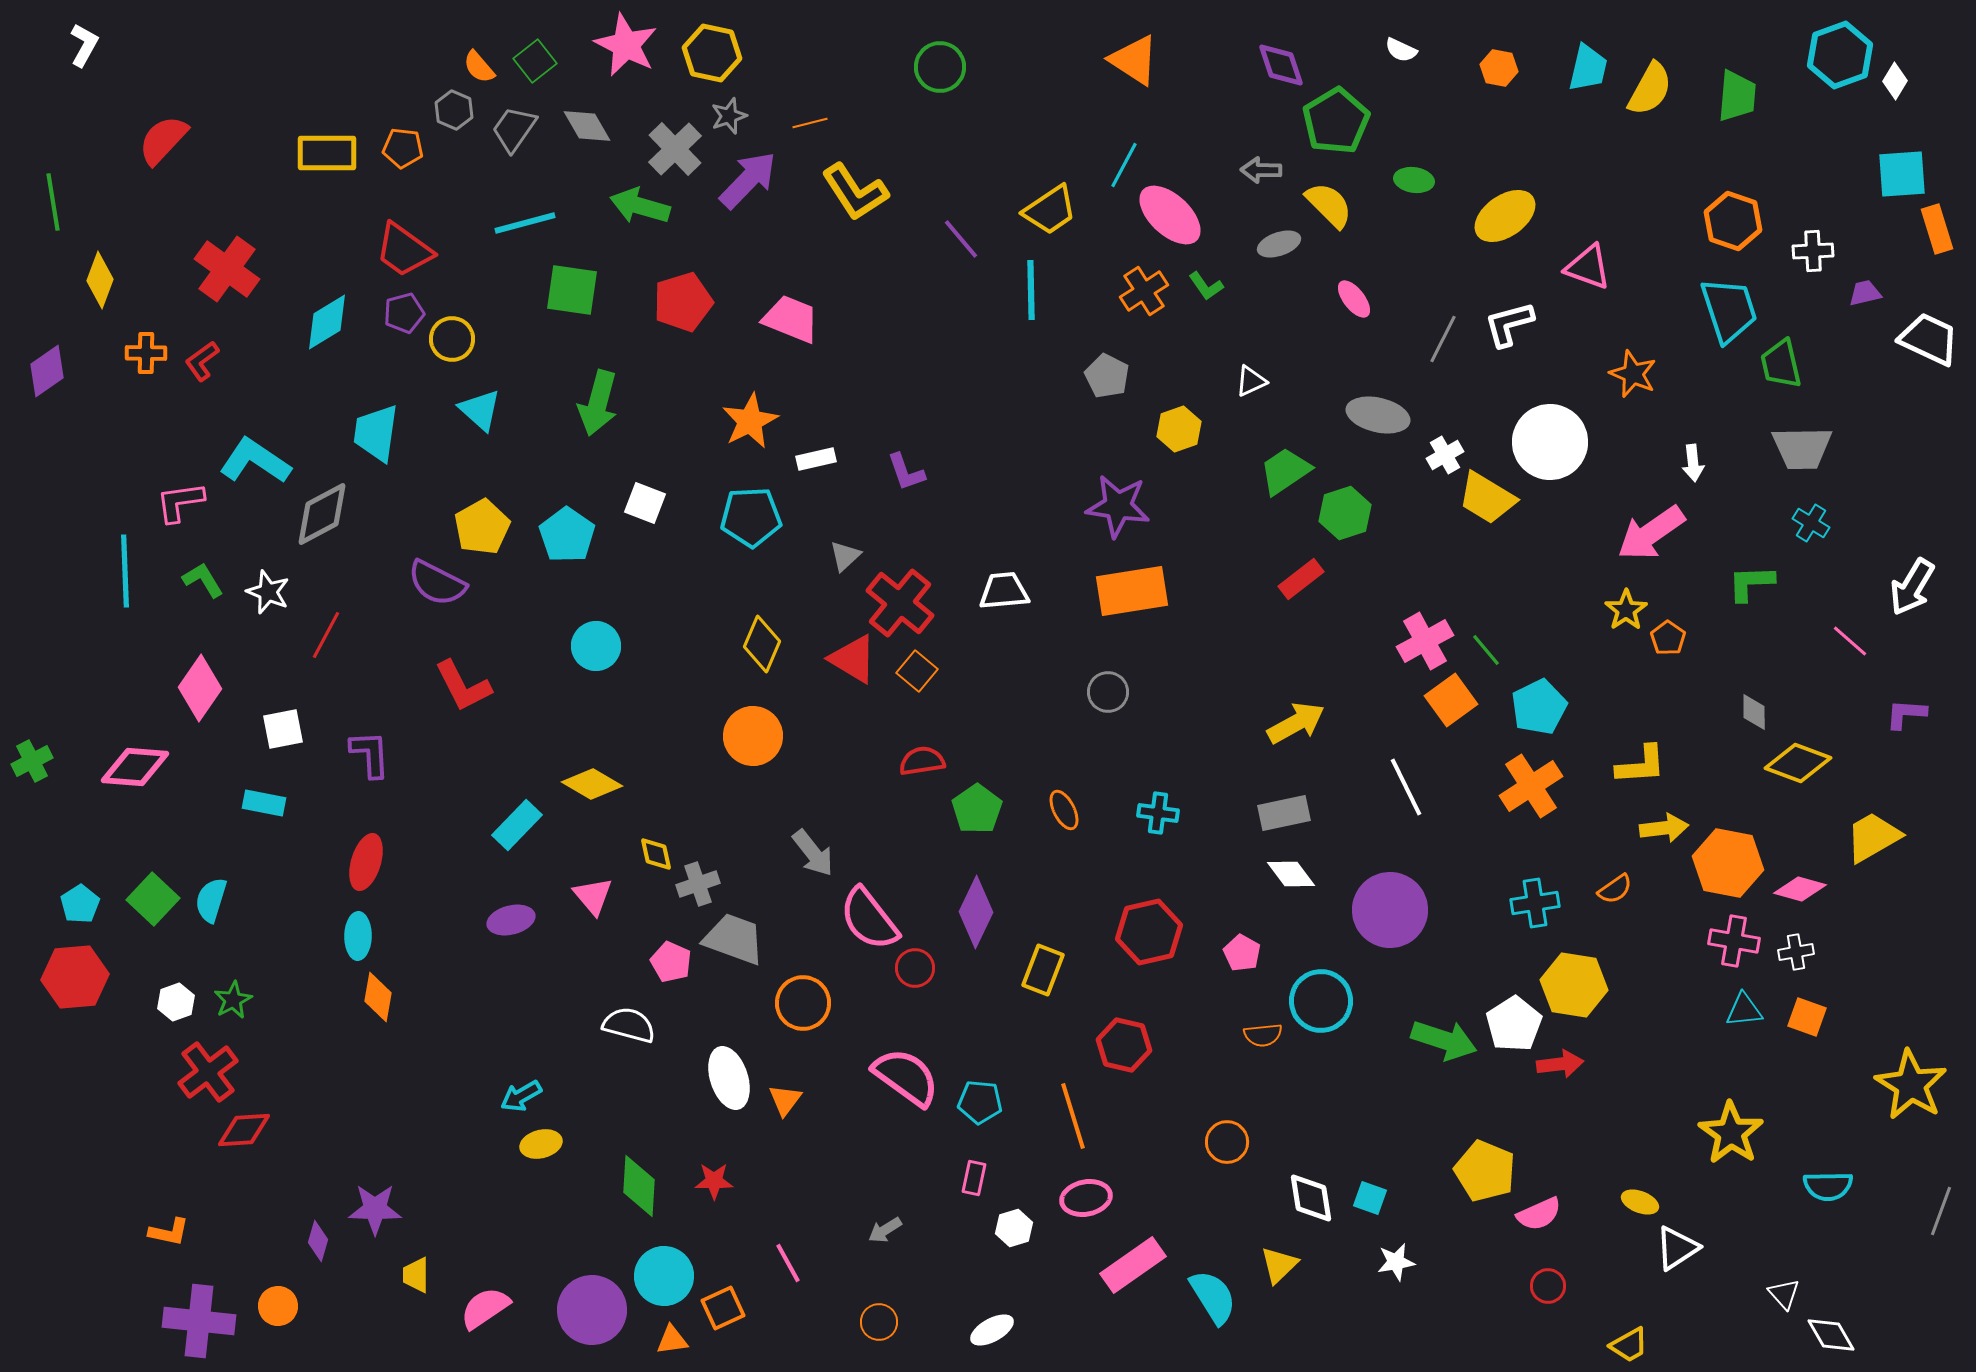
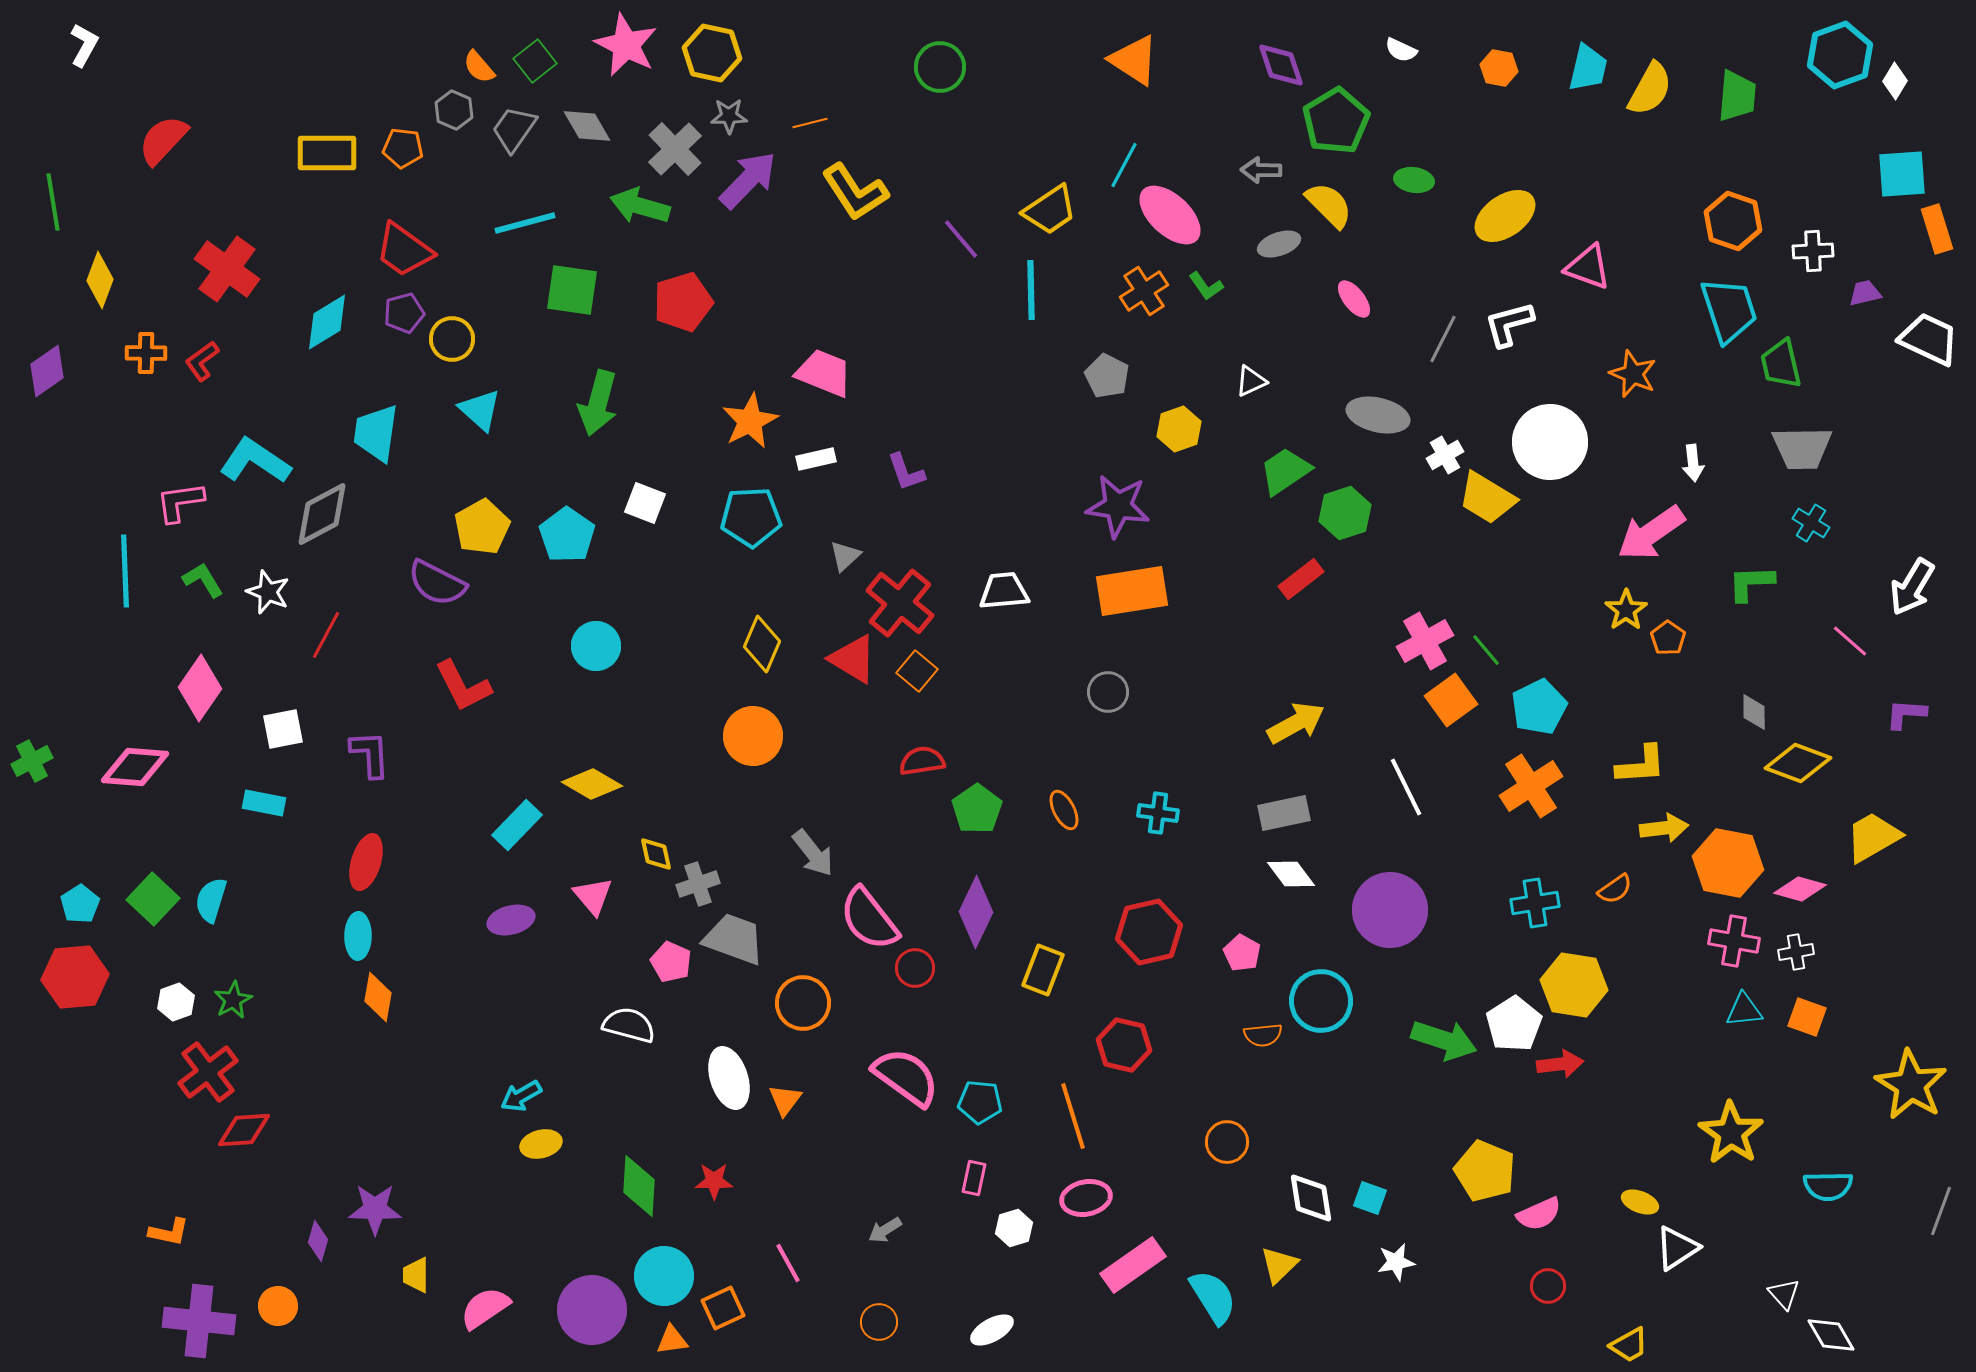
gray star at (729, 116): rotated 18 degrees clockwise
pink trapezoid at (791, 319): moved 33 px right, 54 px down
